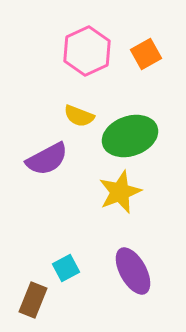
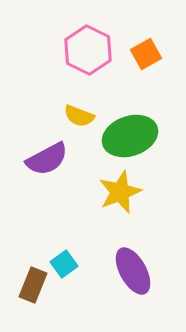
pink hexagon: moved 1 px right, 1 px up; rotated 9 degrees counterclockwise
cyan square: moved 2 px left, 4 px up; rotated 8 degrees counterclockwise
brown rectangle: moved 15 px up
